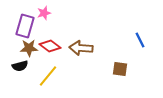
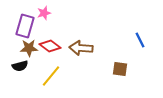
yellow line: moved 3 px right
